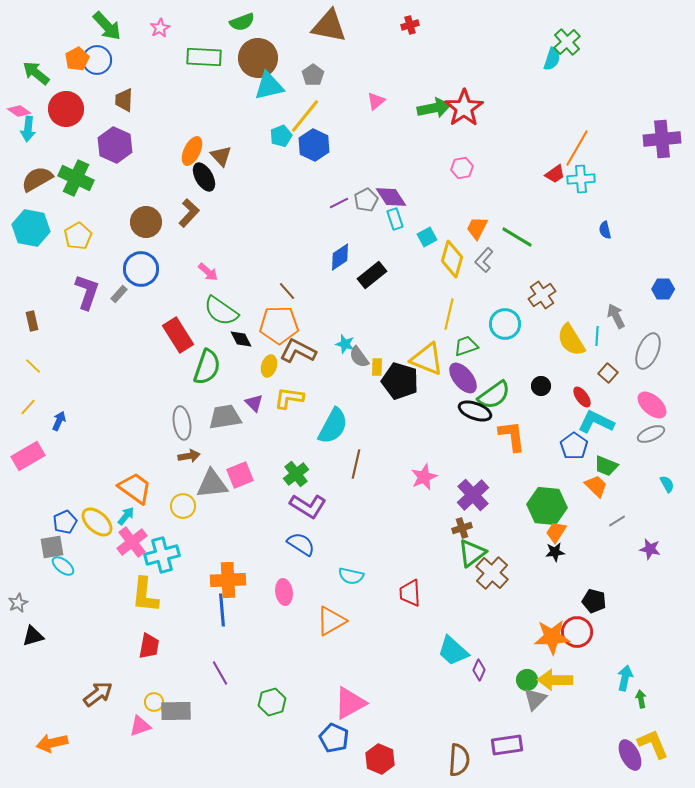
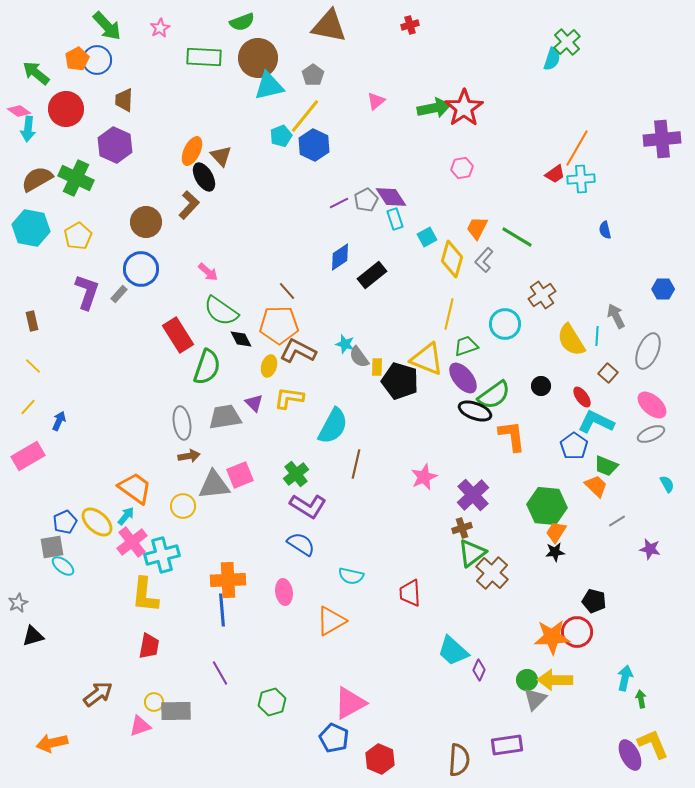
brown L-shape at (189, 213): moved 8 px up
gray triangle at (212, 484): moved 2 px right, 1 px down
